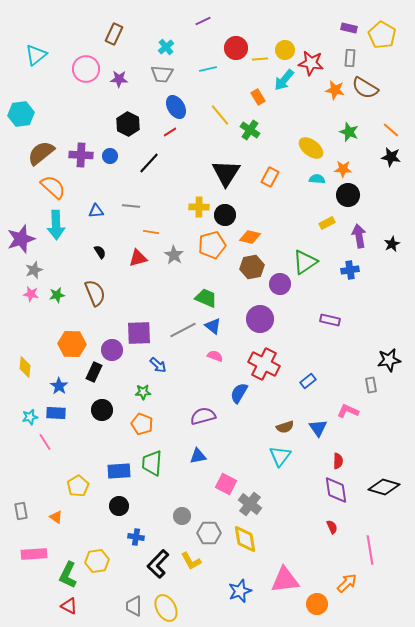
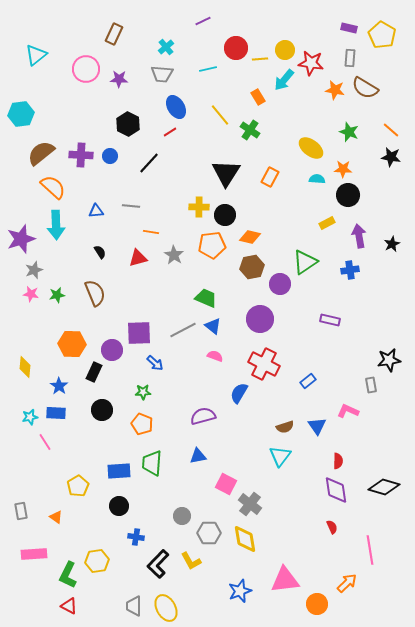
orange pentagon at (212, 245): rotated 8 degrees clockwise
blue arrow at (158, 365): moved 3 px left, 2 px up
blue triangle at (318, 428): moved 1 px left, 2 px up
